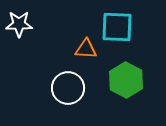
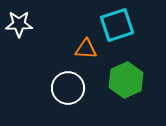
cyan square: moved 2 px up; rotated 20 degrees counterclockwise
green hexagon: rotated 8 degrees clockwise
